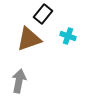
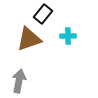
cyan cross: rotated 21 degrees counterclockwise
